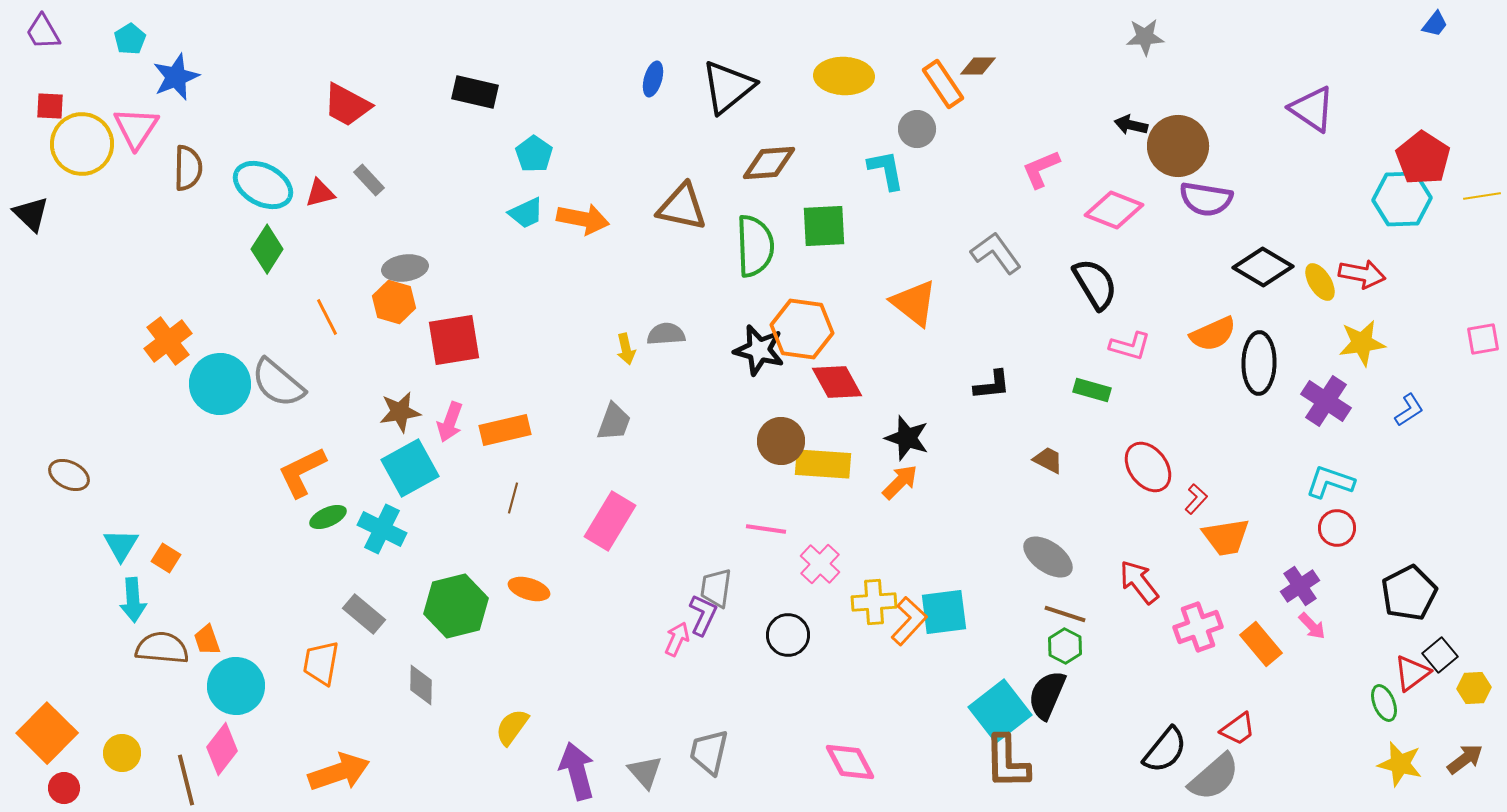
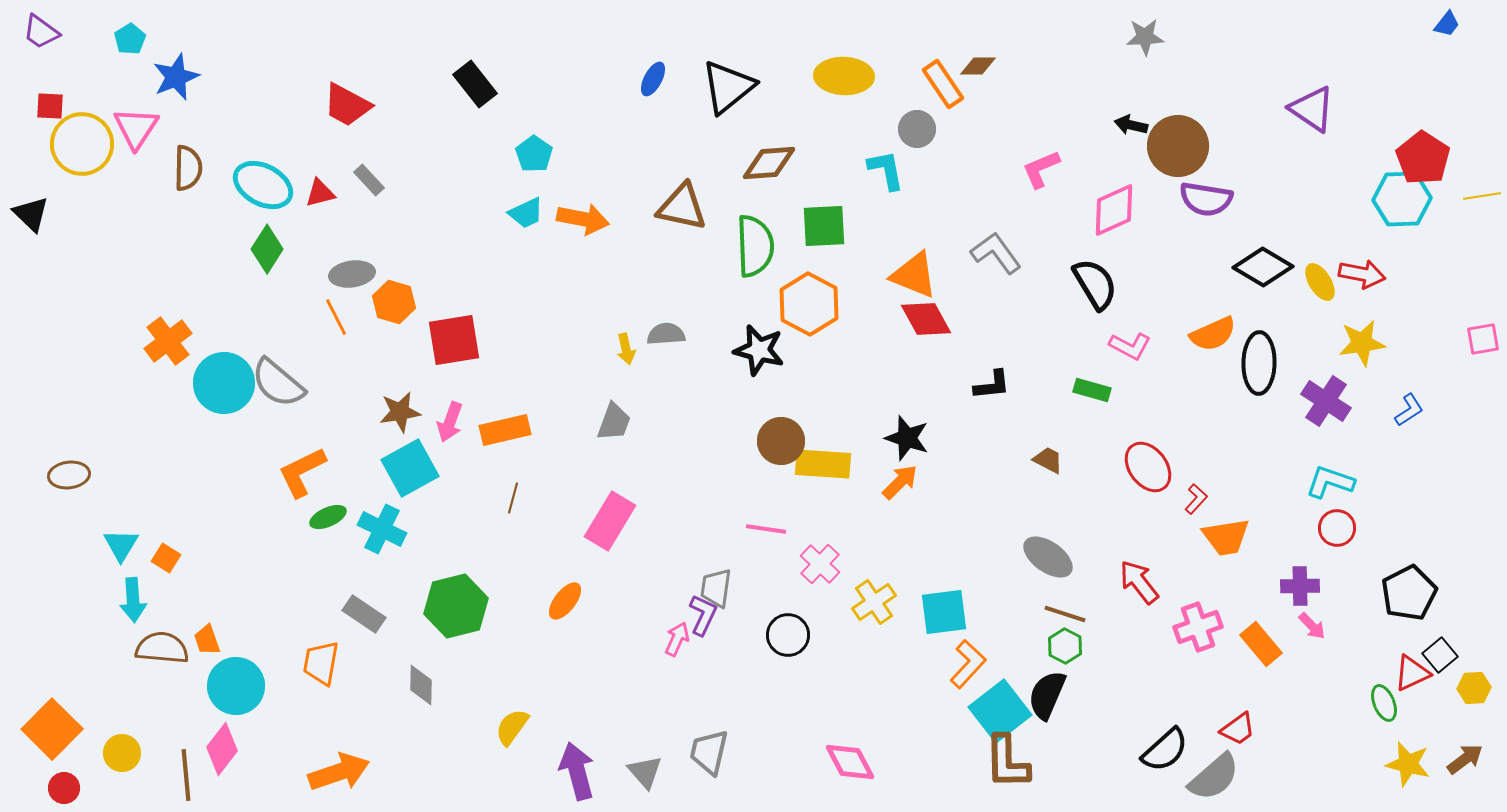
blue trapezoid at (1435, 24): moved 12 px right
purple trapezoid at (43, 32): moved 2 px left; rotated 24 degrees counterclockwise
blue ellipse at (653, 79): rotated 12 degrees clockwise
black rectangle at (475, 92): moved 8 px up; rotated 39 degrees clockwise
pink diamond at (1114, 210): rotated 46 degrees counterclockwise
gray ellipse at (405, 268): moved 53 px left, 6 px down
orange triangle at (914, 303): moved 28 px up; rotated 16 degrees counterclockwise
orange line at (327, 317): moved 9 px right
orange hexagon at (802, 329): moved 7 px right, 25 px up; rotated 20 degrees clockwise
pink L-shape at (1130, 346): rotated 12 degrees clockwise
red diamond at (837, 382): moved 89 px right, 63 px up
cyan circle at (220, 384): moved 4 px right, 1 px up
brown ellipse at (69, 475): rotated 33 degrees counterclockwise
purple cross at (1300, 586): rotated 33 degrees clockwise
orange ellipse at (529, 589): moved 36 px right, 12 px down; rotated 69 degrees counterclockwise
yellow cross at (874, 602): rotated 30 degrees counterclockwise
gray rectangle at (364, 614): rotated 6 degrees counterclockwise
orange L-shape at (909, 621): moved 59 px right, 43 px down
red triangle at (1412, 673): rotated 12 degrees clockwise
orange square at (47, 733): moved 5 px right, 4 px up
black semicircle at (1165, 750): rotated 9 degrees clockwise
yellow star at (1400, 764): moved 8 px right
brown line at (186, 780): moved 5 px up; rotated 9 degrees clockwise
